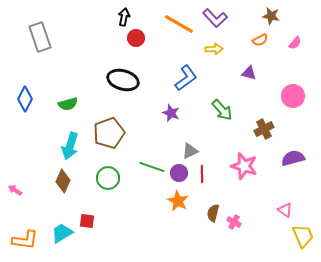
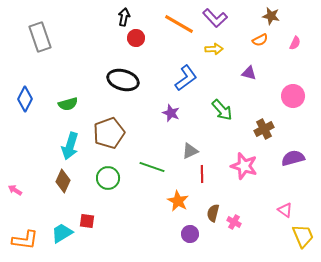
pink semicircle: rotated 16 degrees counterclockwise
purple circle: moved 11 px right, 61 px down
